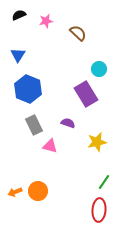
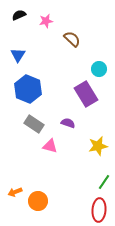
brown semicircle: moved 6 px left, 6 px down
gray rectangle: moved 1 px up; rotated 30 degrees counterclockwise
yellow star: moved 1 px right, 4 px down
orange circle: moved 10 px down
